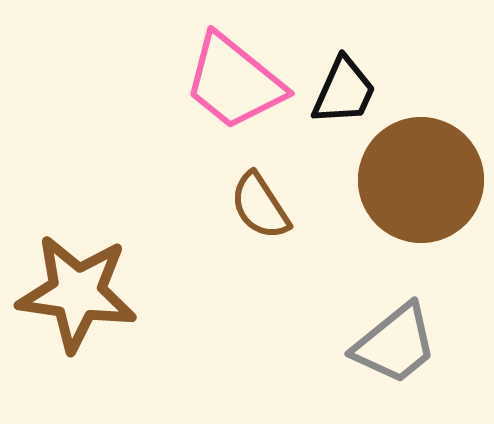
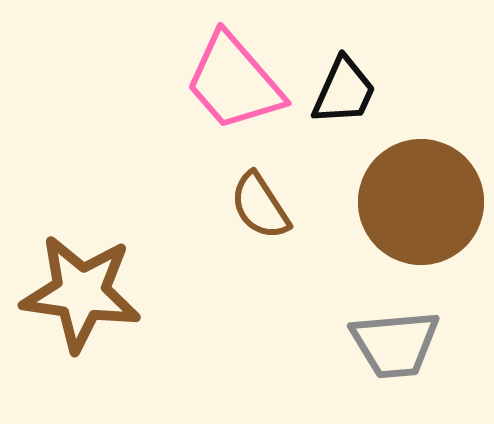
pink trapezoid: rotated 10 degrees clockwise
brown circle: moved 22 px down
brown star: moved 4 px right
gray trapezoid: rotated 34 degrees clockwise
